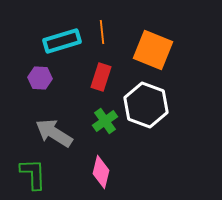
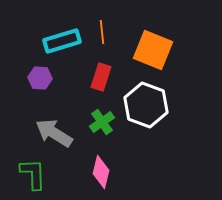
green cross: moved 3 px left, 1 px down
